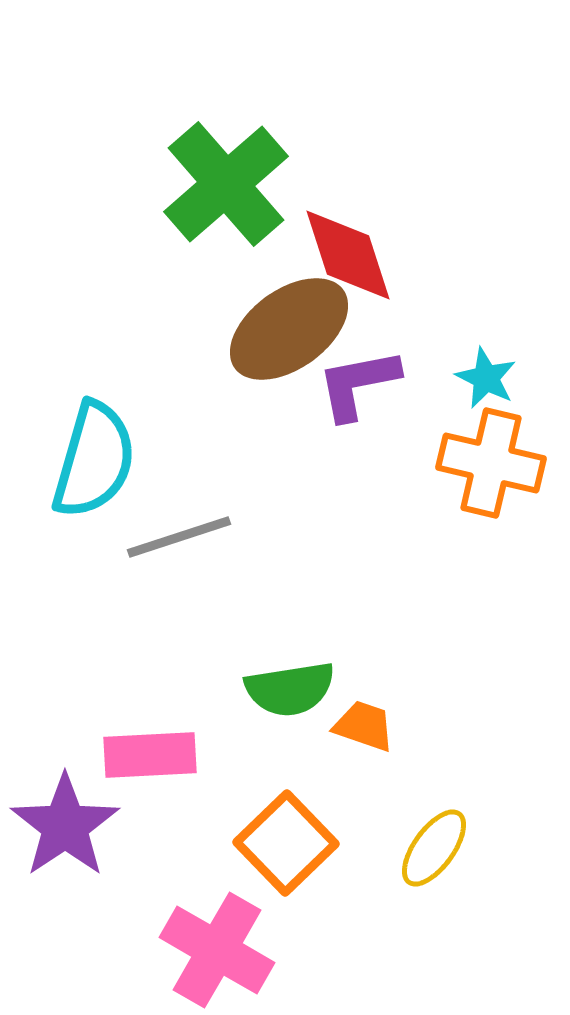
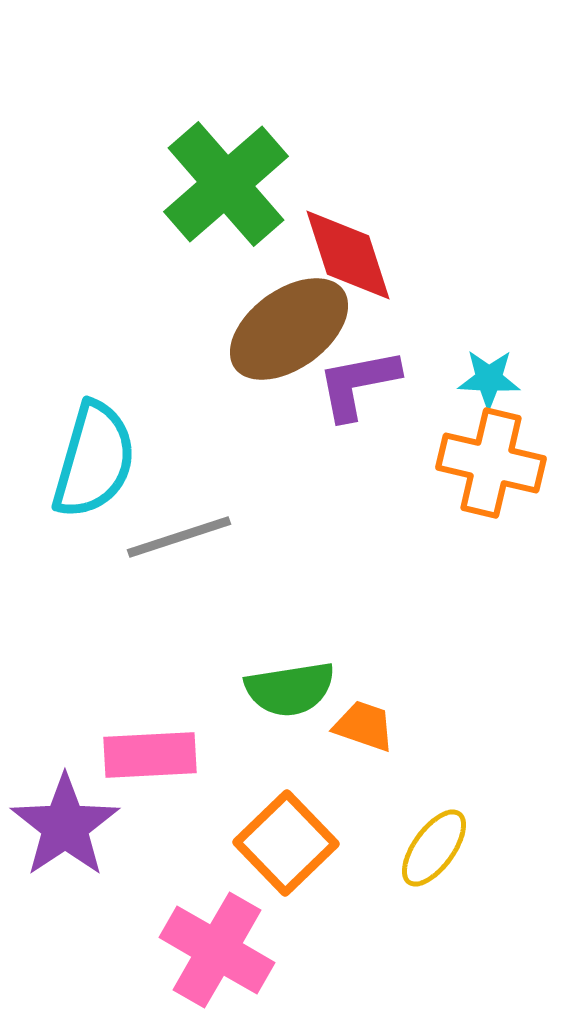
cyan star: moved 3 px right, 1 px down; rotated 24 degrees counterclockwise
